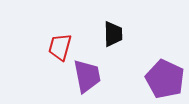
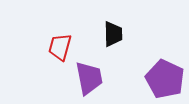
purple trapezoid: moved 2 px right, 2 px down
